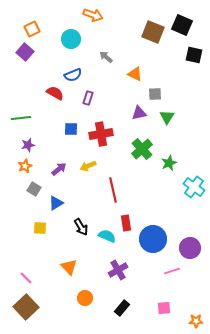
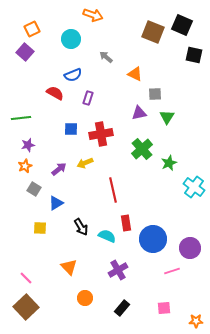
yellow arrow at (88, 166): moved 3 px left, 3 px up
